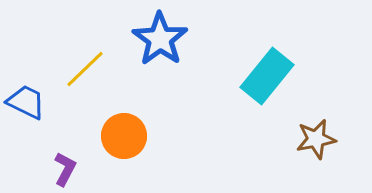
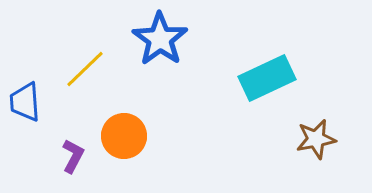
cyan rectangle: moved 2 px down; rotated 26 degrees clockwise
blue trapezoid: moved 1 px left; rotated 120 degrees counterclockwise
purple L-shape: moved 8 px right, 13 px up
